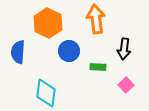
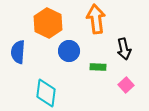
black arrow: rotated 20 degrees counterclockwise
